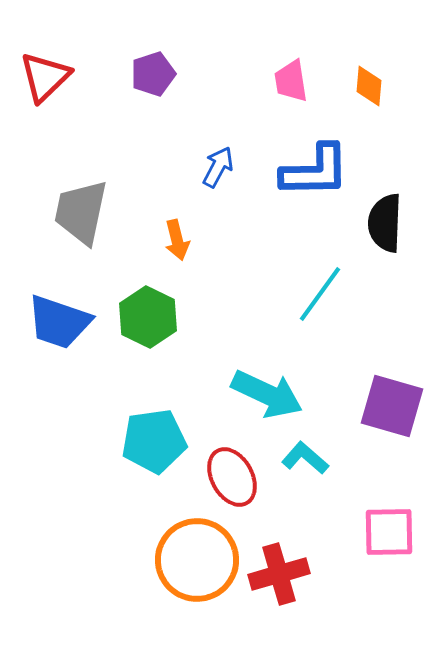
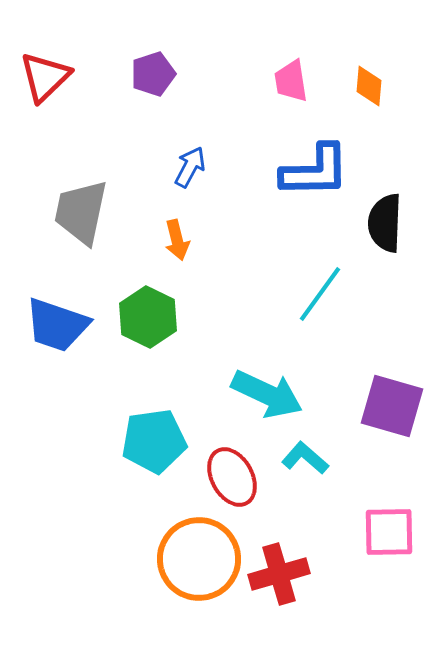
blue arrow: moved 28 px left
blue trapezoid: moved 2 px left, 3 px down
orange circle: moved 2 px right, 1 px up
